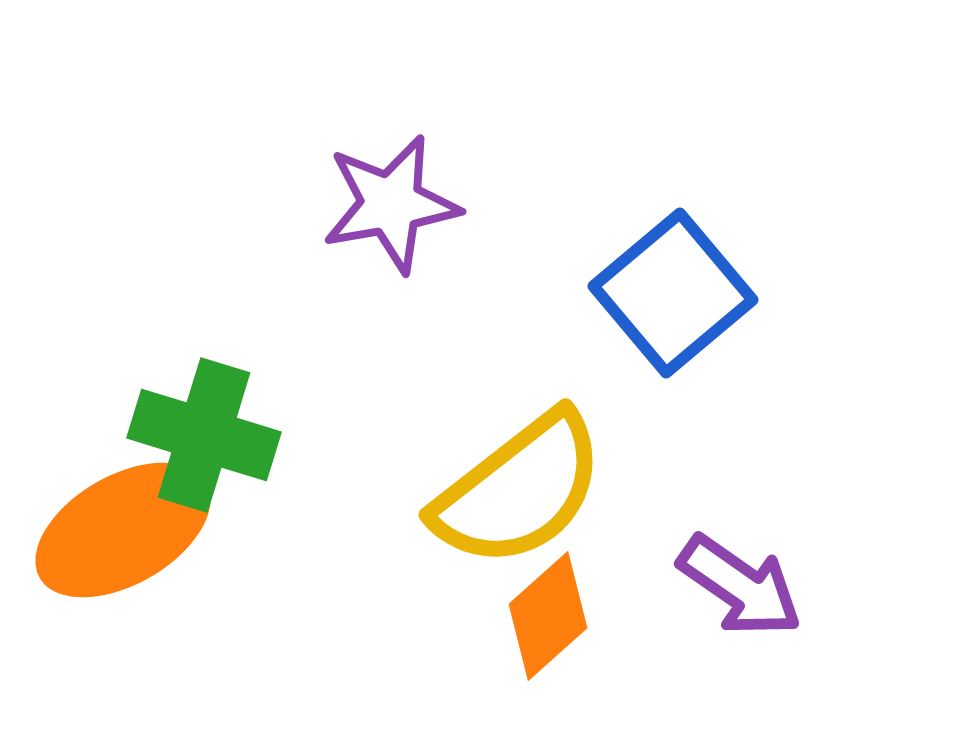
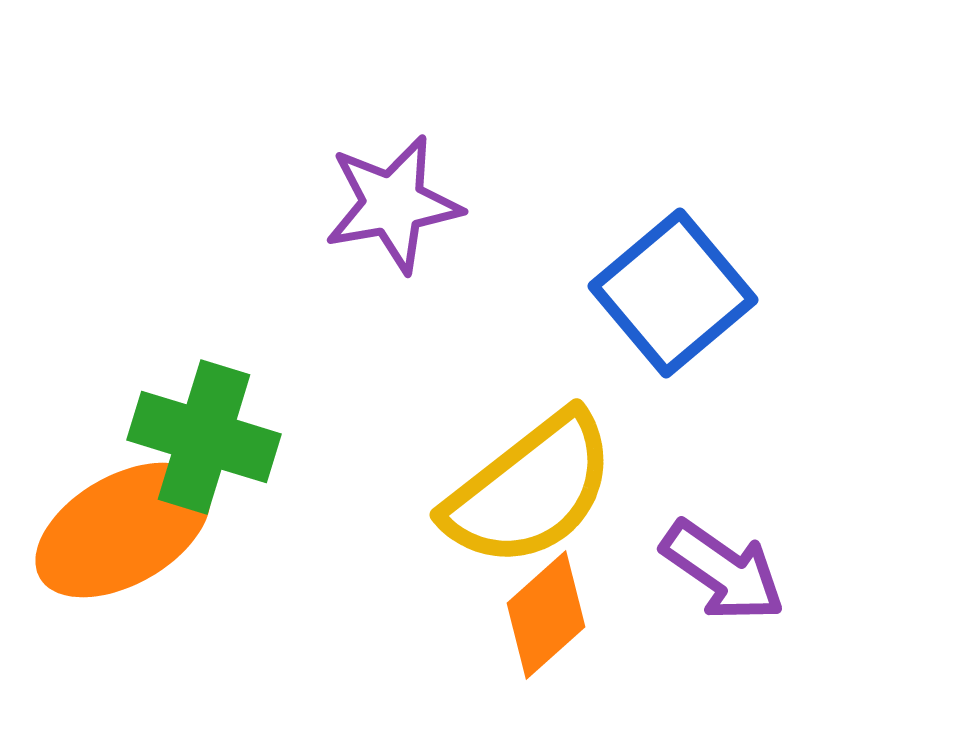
purple star: moved 2 px right
green cross: moved 2 px down
yellow semicircle: moved 11 px right
purple arrow: moved 17 px left, 15 px up
orange diamond: moved 2 px left, 1 px up
